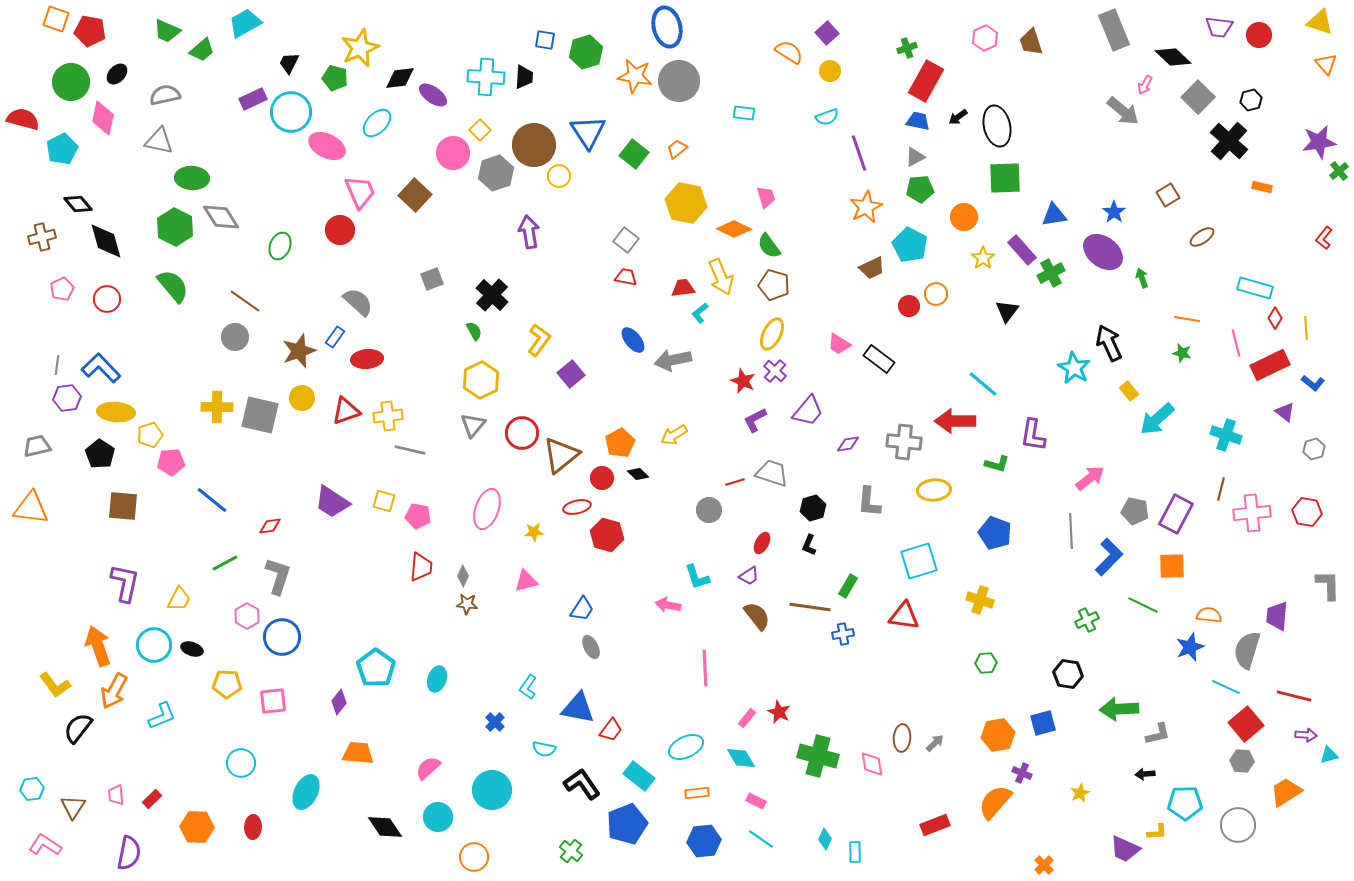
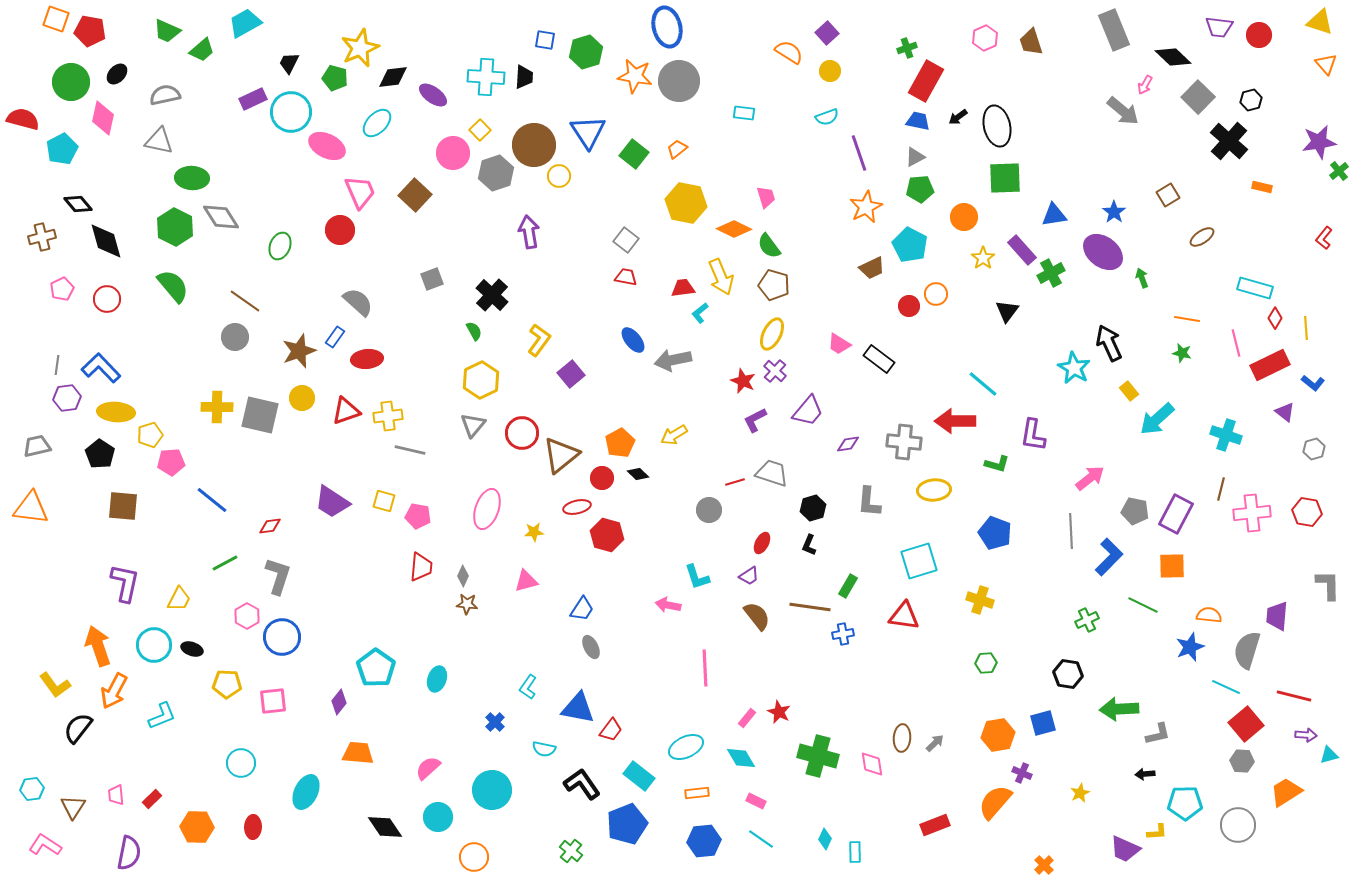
black diamond at (400, 78): moved 7 px left, 1 px up
